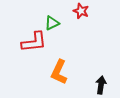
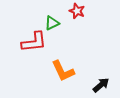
red star: moved 4 px left
orange L-shape: moved 4 px right, 1 px up; rotated 50 degrees counterclockwise
black arrow: rotated 42 degrees clockwise
